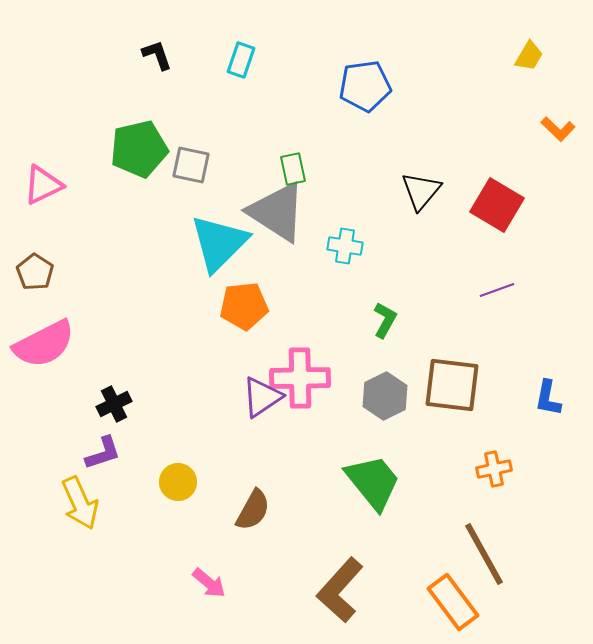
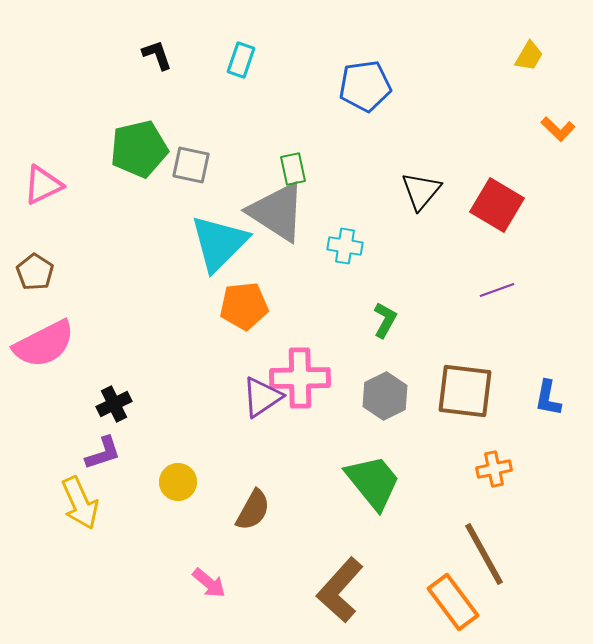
brown square: moved 13 px right, 6 px down
